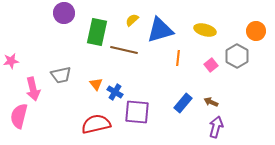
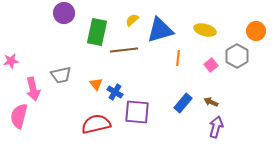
brown line: rotated 20 degrees counterclockwise
